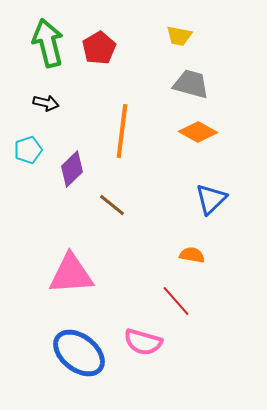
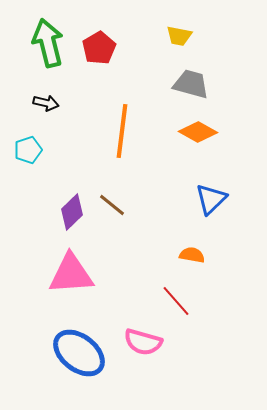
purple diamond: moved 43 px down
